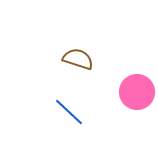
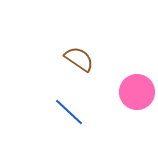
brown semicircle: moved 1 px right; rotated 16 degrees clockwise
